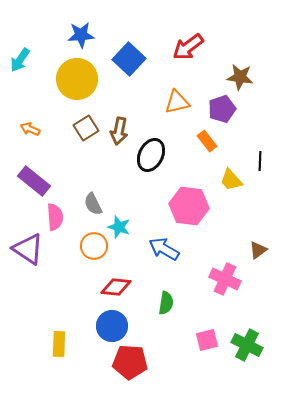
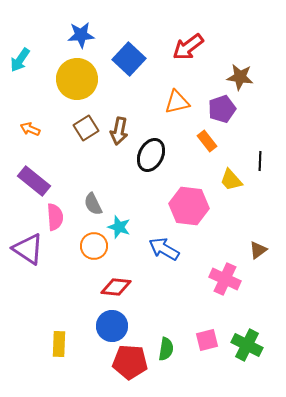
green semicircle: moved 46 px down
